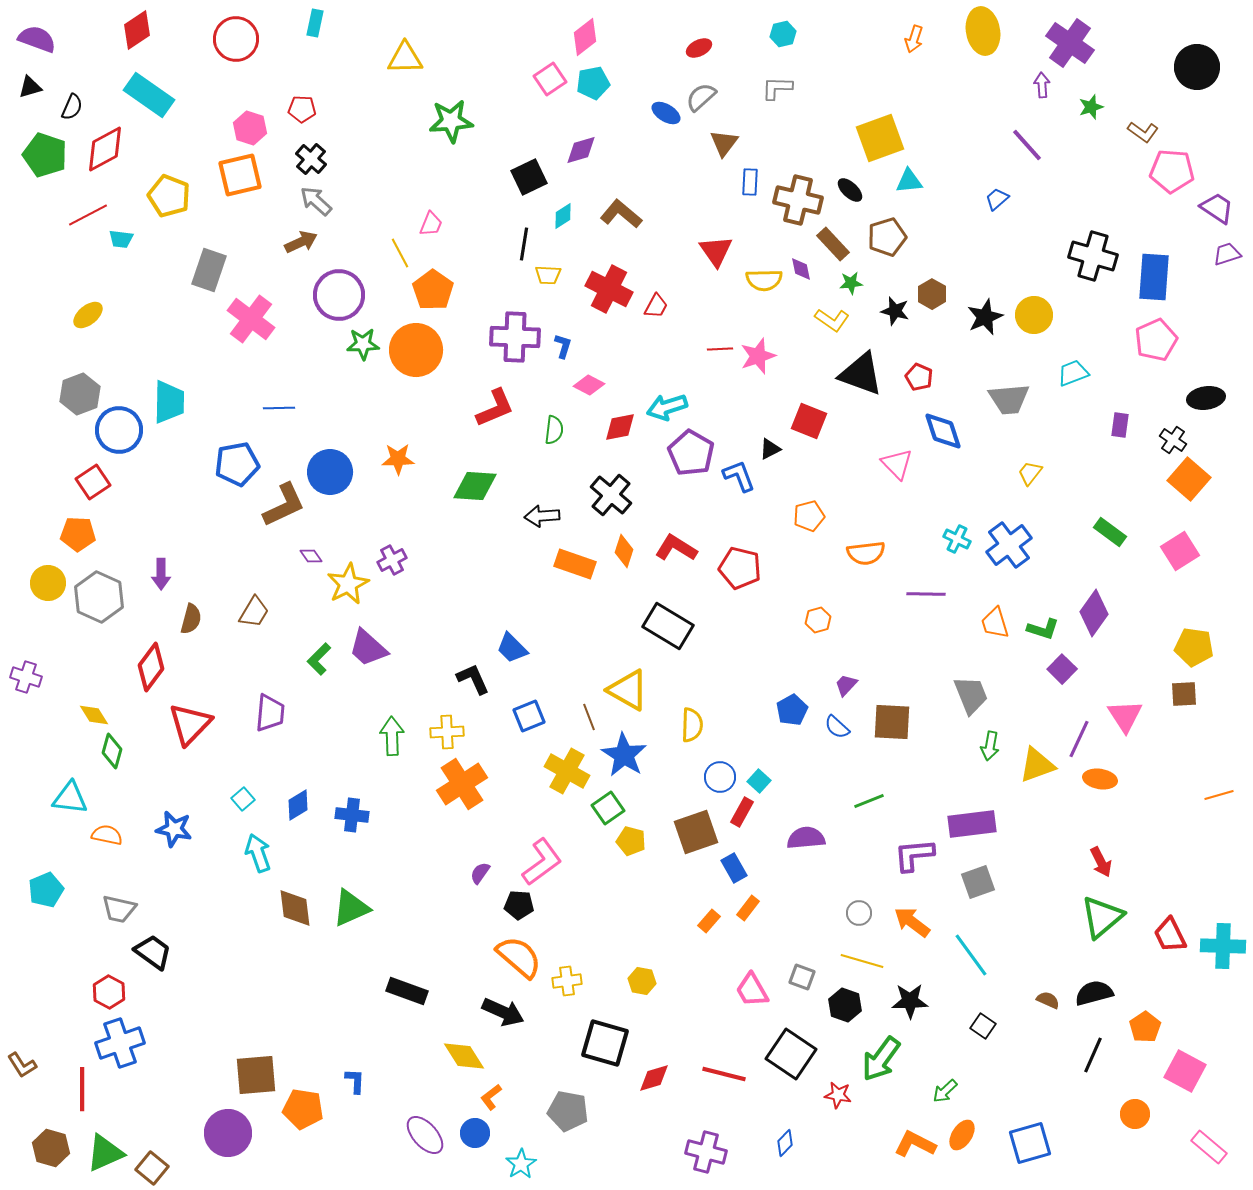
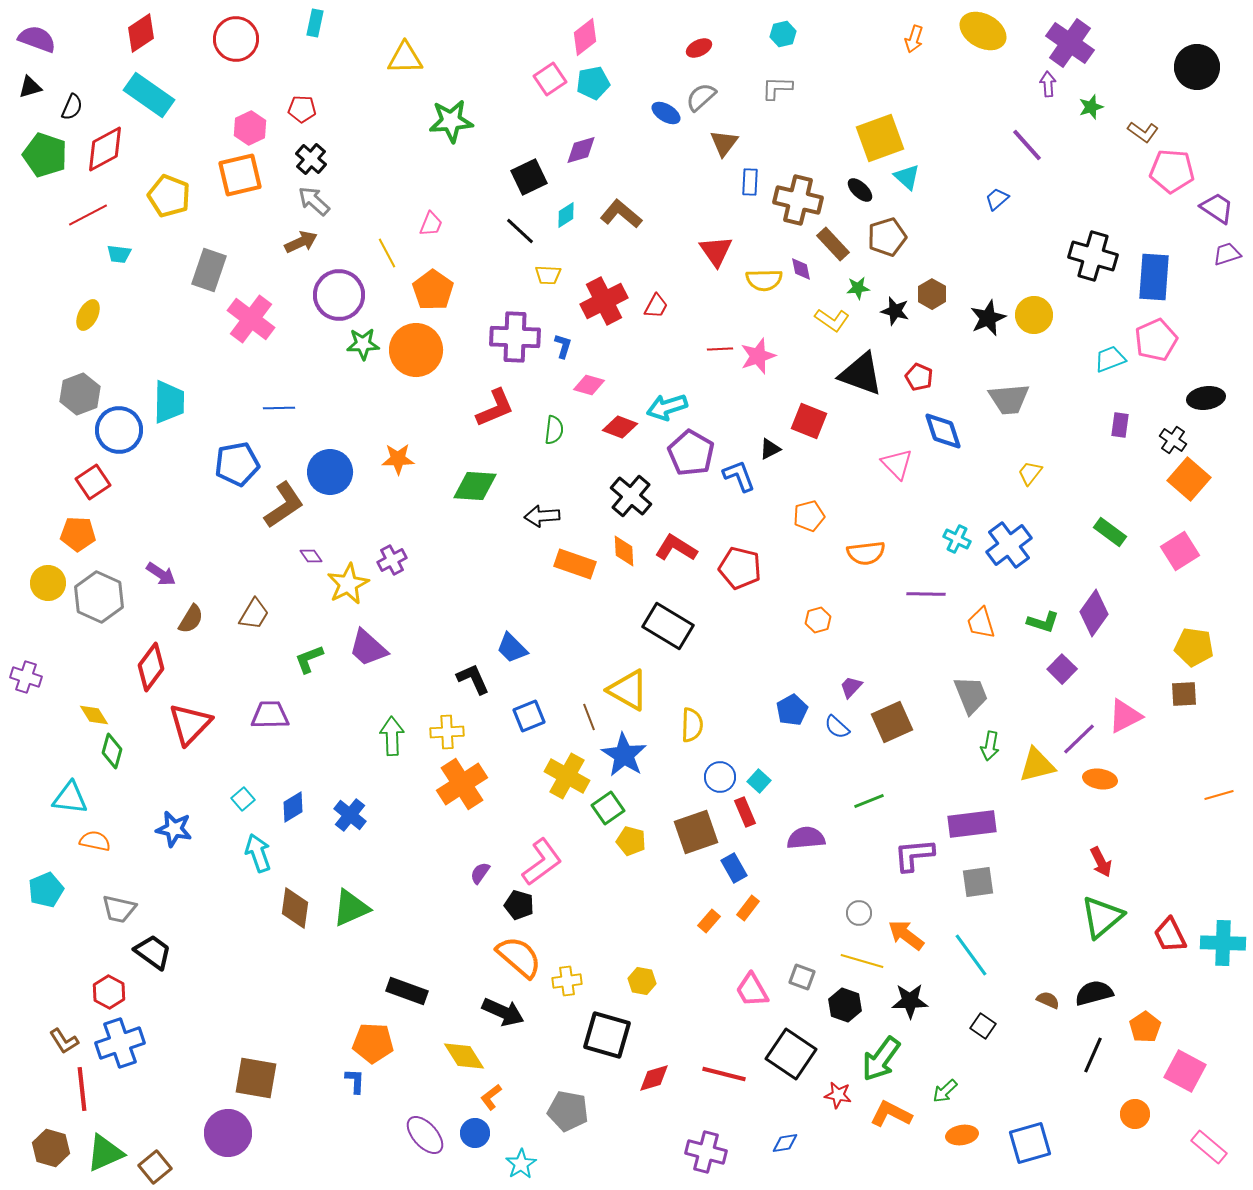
red diamond at (137, 30): moved 4 px right, 3 px down
yellow ellipse at (983, 31): rotated 51 degrees counterclockwise
purple arrow at (1042, 85): moved 6 px right, 1 px up
pink hexagon at (250, 128): rotated 16 degrees clockwise
cyan triangle at (909, 181): moved 2 px left, 4 px up; rotated 48 degrees clockwise
black ellipse at (850, 190): moved 10 px right
gray arrow at (316, 201): moved 2 px left
cyan diamond at (563, 216): moved 3 px right, 1 px up
cyan trapezoid at (121, 239): moved 2 px left, 15 px down
black line at (524, 244): moved 4 px left, 13 px up; rotated 56 degrees counterclockwise
yellow line at (400, 253): moved 13 px left
green star at (851, 283): moved 7 px right, 5 px down
red cross at (609, 289): moved 5 px left, 12 px down; rotated 36 degrees clockwise
yellow ellipse at (88, 315): rotated 24 degrees counterclockwise
black star at (985, 317): moved 3 px right, 1 px down
cyan trapezoid at (1073, 373): moved 37 px right, 14 px up
pink diamond at (589, 385): rotated 12 degrees counterclockwise
red diamond at (620, 427): rotated 32 degrees clockwise
black cross at (611, 495): moved 20 px right, 1 px down
brown L-shape at (284, 505): rotated 9 degrees counterclockwise
orange diamond at (624, 551): rotated 20 degrees counterclockwise
purple arrow at (161, 574): rotated 56 degrees counterclockwise
brown trapezoid at (254, 612): moved 2 px down
brown semicircle at (191, 619): rotated 16 degrees clockwise
orange trapezoid at (995, 623): moved 14 px left
green L-shape at (1043, 629): moved 7 px up
green L-shape at (319, 659): moved 10 px left; rotated 24 degrees clockwise
purple trapezoid at (846, 685): moved 5 px right, 2 px down
purple trapezoid at (270, 713): moved 2 px down; rotated 96 degrees counterclockwise
pink triangle at (1125, 716): rotated 36 degrees clockwise
brown square at (892, 722): rotated 27 degrees counterclockwise
purple line at (1079, 739): rotated 21 degrees clockwise
yellow triangle at (1037, 765): rotated 6 degrees clockwise
yellow cross at (567, 771): moved 5 px down
blue diamond at (298, 805): moved 5 px left, 2 px down
red rectangle at (742, 812): moved 3 px right; rotated 52 degrees counterclockwise
blue cross at (352, 815): moved 2 px left; rotated 32 degrees clockwise
orange semicircle at (107, 835): moved 12 px left, 6 px down
gray square at (978, 882): rotated 12 degrees clockwise
black pentagon at (519, 905): rotated 12 degrees clockwise
brown diamond at (295, 908): rotated 15 degrees clockwise
orange arrow at (912, 922): moved 6 px left, 13 px down
cyan cross at (1223, 946): moved 3 px up
black square at (605, 1043): moved 2 px right, 8 px up
brown L-shape at (22, 1065): moved 42 px right, 24 px up
brown square at (256, 1075): moved 3 px down; rotated 15 degrees clockwise
red line at (82, 1089): rotated 6 degrees counterclockwise
orange pentagon at (303, 1109): moved 70 px right, 66 px up; rotated 6 degrees counterclockwise
orange ellipse at (962, 1135): rotated 48 degrees clockwise
blue diamond at (785, 1143): rotated 36 degrees clockwise
orange L-shape at (915, 1144): moved 24 px left, 30 px up
brown square at (152, 1168): moved 3 px right, 1 px up; rotated 12 degrees clockwise
